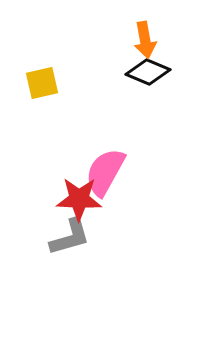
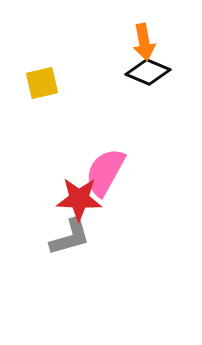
orange arrow: moved 1 px left, 2 px down
